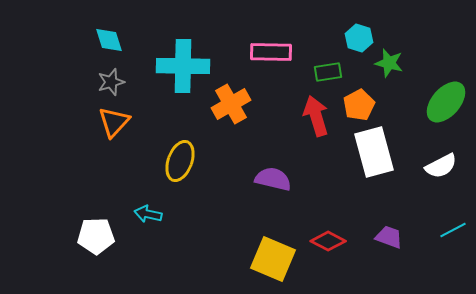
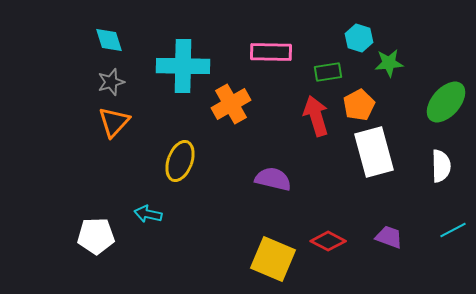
green star: rotated 20 degrees counterclockwise
white semicircle: rotated 64 degrees counterclockwise
